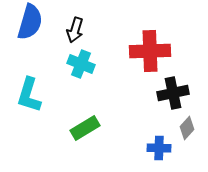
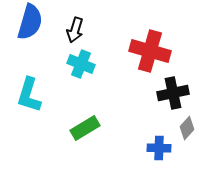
red cross: rotated 18 degrees clockwise
